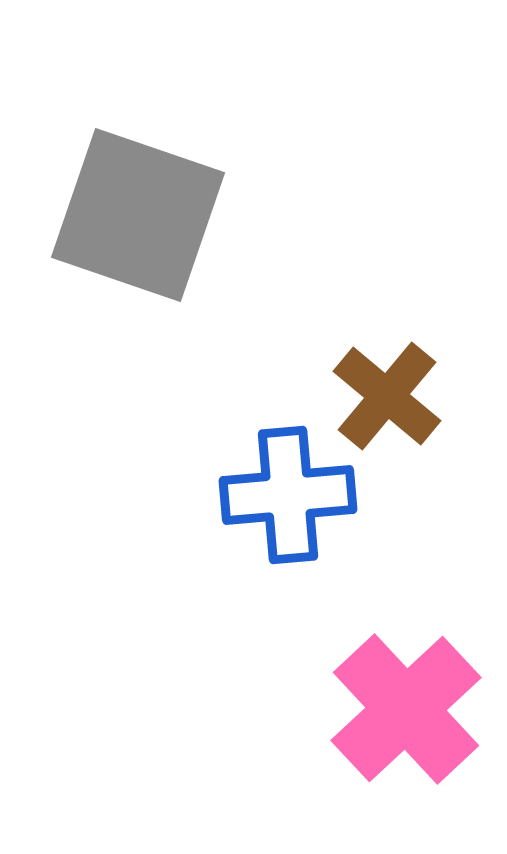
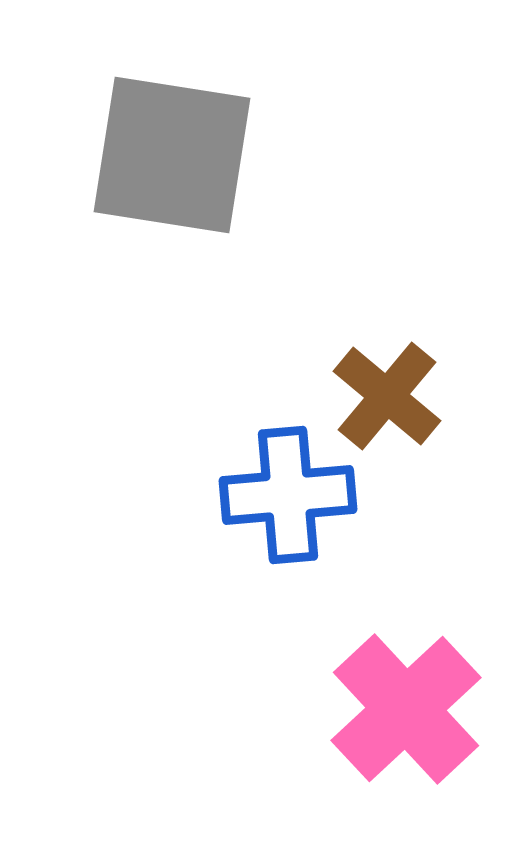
gray square: moved 34 px right, 60 px up; rotated 10 degrees counterclockwise
